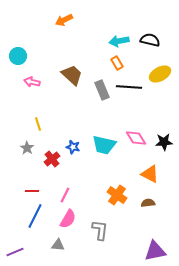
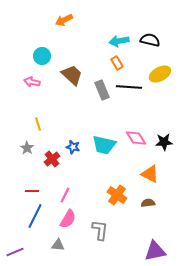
cyan circle: moved 24 px right
